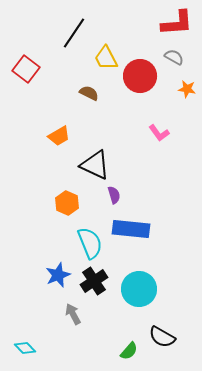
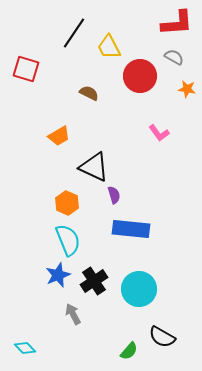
yellow trapezoid: moved 3 px right, 11 px up
red square: rotated 20 degrees counterclockwise
black triangle: moved 1 px left, 2 px down
cyan semicircle: moved 22 px left, 3 px up
